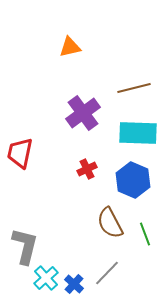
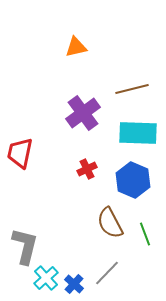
orange triangle: moved 6 px right
brown line: moved 2 px left, 1 px down
